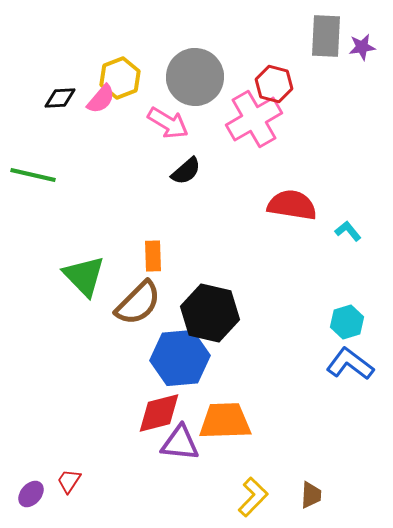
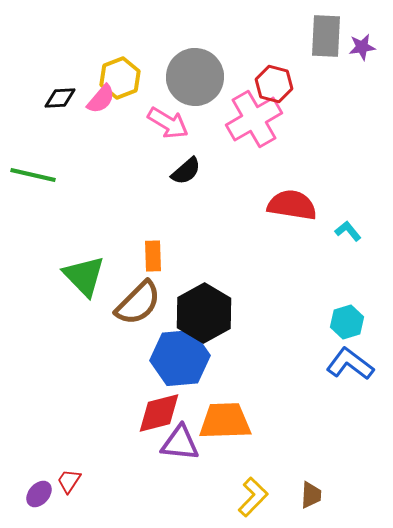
black hexagon: moved 6 px left; rotated 18 degrees clockwise
purple ellipse: moved 8 px right
